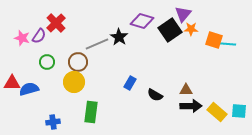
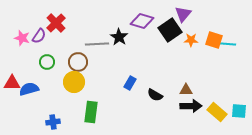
orange star: moved 11 px down
gray line: rotated 20 degrees clockwise
